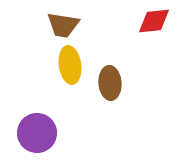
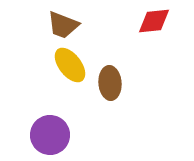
brown trapezoid: rotated 12 degrees clockwise
yellow ellipse: rotated 30 degrees counterclockwise
purple circle: moved 13 px right, 2 px down
